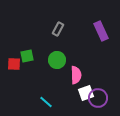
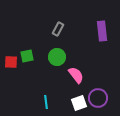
purple rectangle: moved 1 px right; rotated 18 degrees clockwise
green circle: moved 3 px up
red square: moved 3 px left, 2 px up
pink semicircle: rotated 36 degrees counterclockwise
white square: moved 7 px left, 10 px down
cyan line: rotated 40 degrees clockwise
